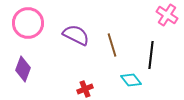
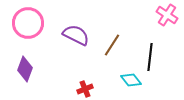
brown line: rotated 50 degrees clockwise
black line: moved 1 px left, 2 px down
purple diamond: moved 2 px right
